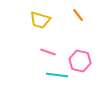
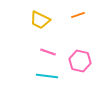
orange line: rotated 72 degrees counterclockwise
yellow trapezoid: rotated 10 degrees clockwise
cyan line: moved 10 px left, 1 px down
